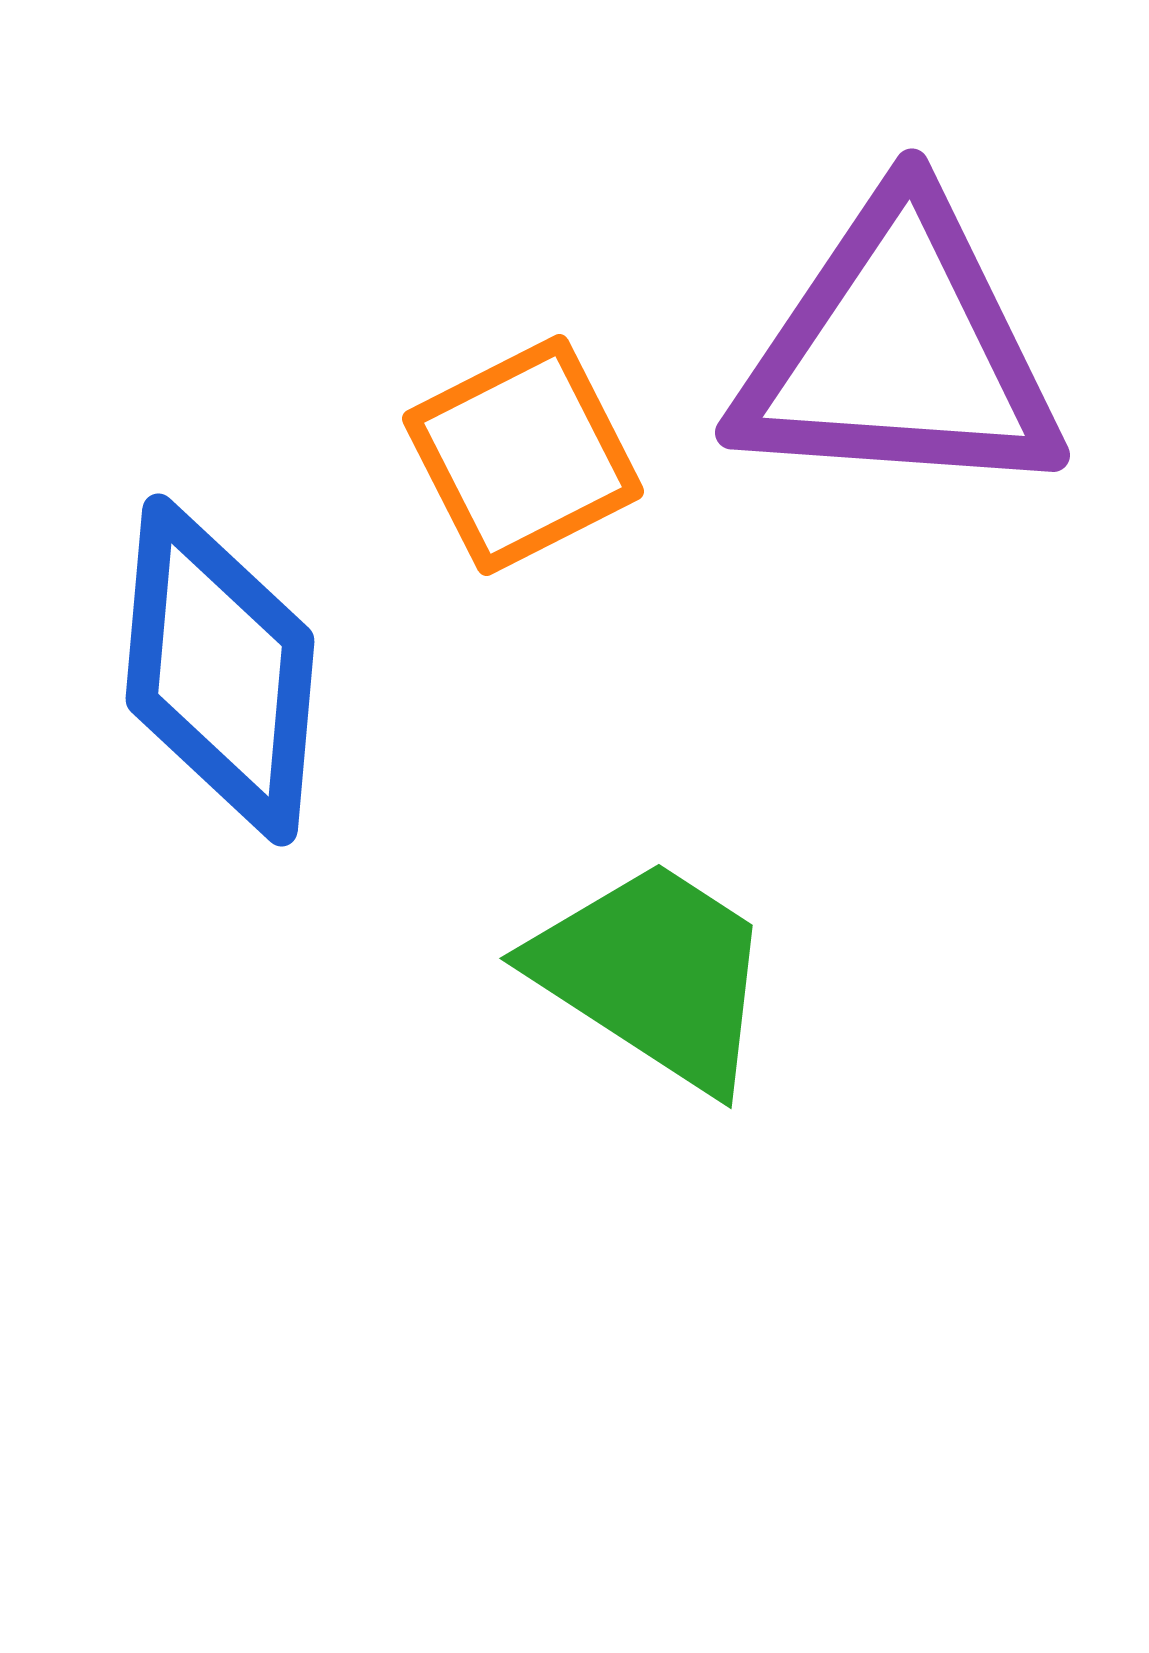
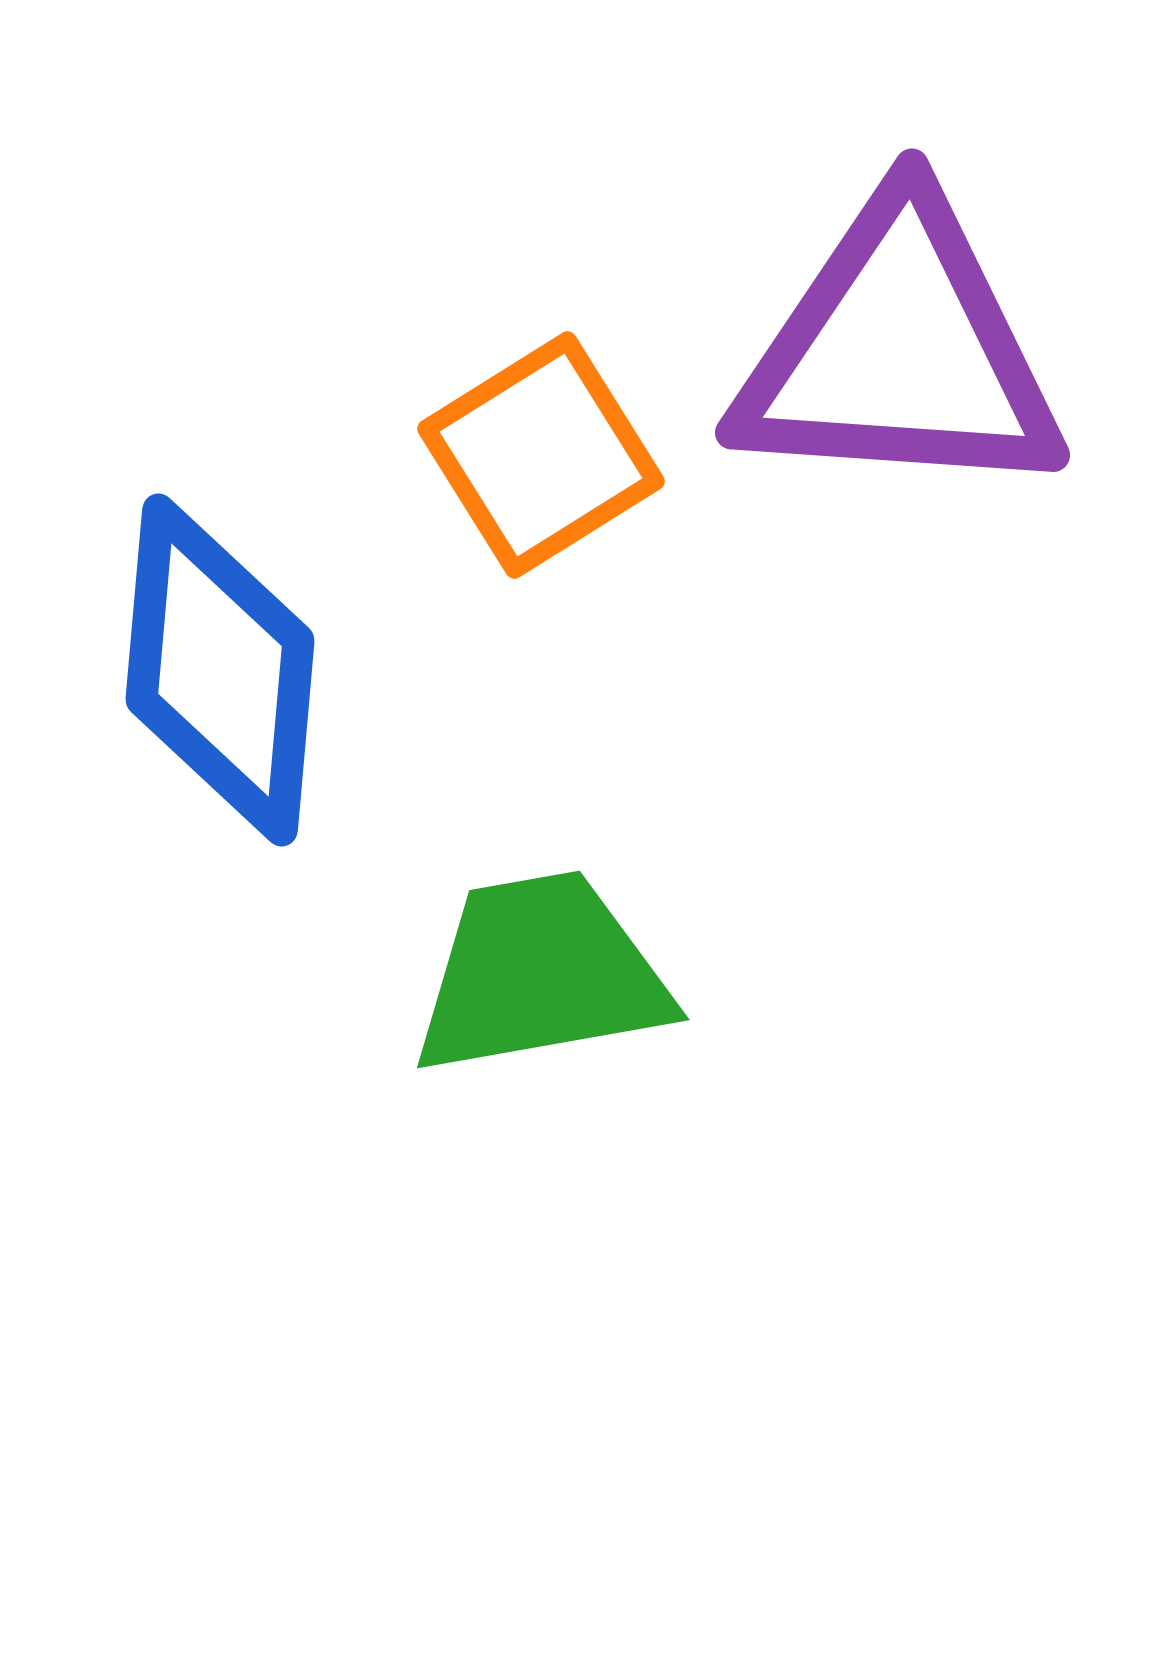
orange square: moved 18 px right; rotated 5 degrees counterclockwise
green trapezoid: moved 113 px left; rotated 43 degrees counterclockwise
